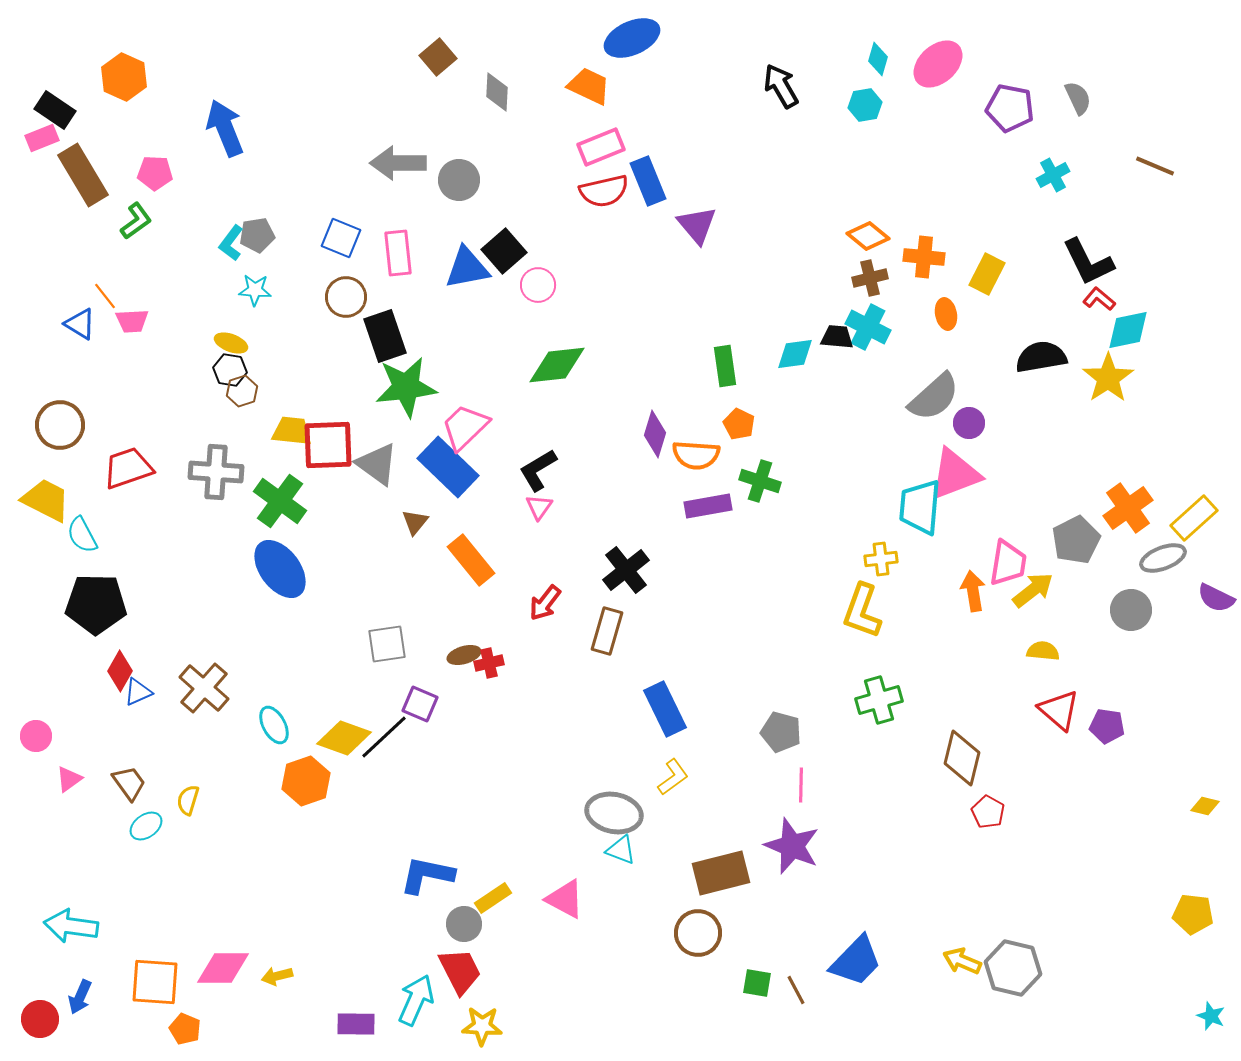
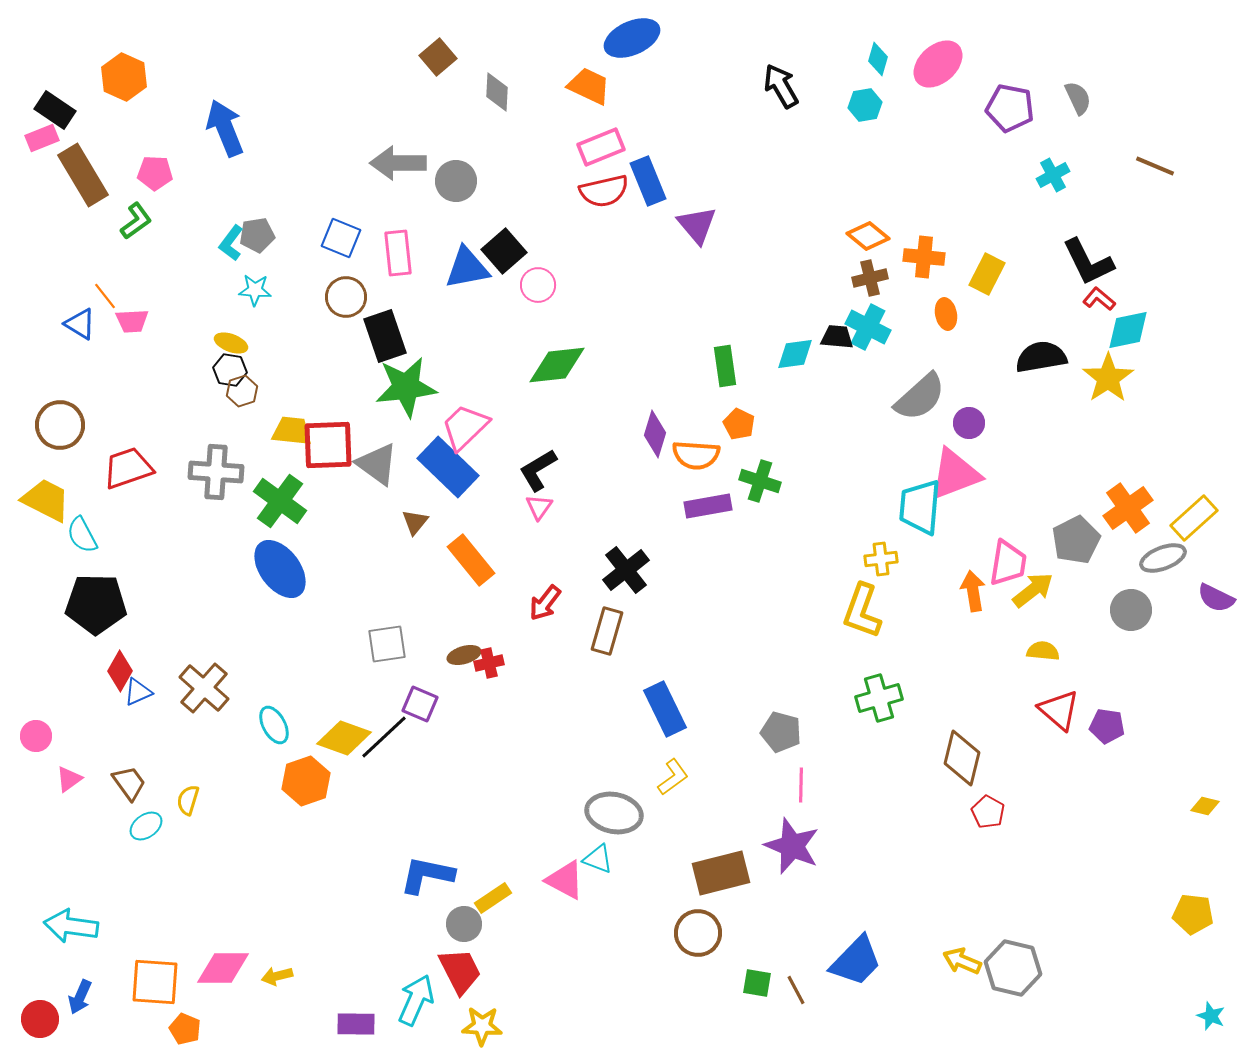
gray circle at (459, 180): moved 3 px left, 1 px down
gray semicircle at (934, 397): moved 14 px left
green cross at (879, 700): moved 2 px up
cyan triangle at (621, 850): moved 23 px left, 9 px down
pink triangle at (565, 899): moved 19 px up
